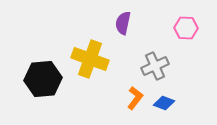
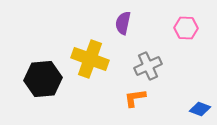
gray cross: moved 7 px left
orange L-shape: rotated 135 degrees counterclockwise
blue diamond: moved 36 px right, 6 px down
